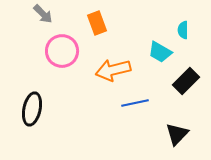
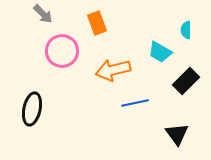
cyan semicircle: moved 3 px right
black triangle: rotated 20 degrees counterclockwise
